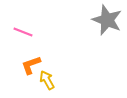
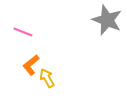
orange L-shape: rotated 20 degrees counterclockwise
yellow arrow: moved 2 px up
